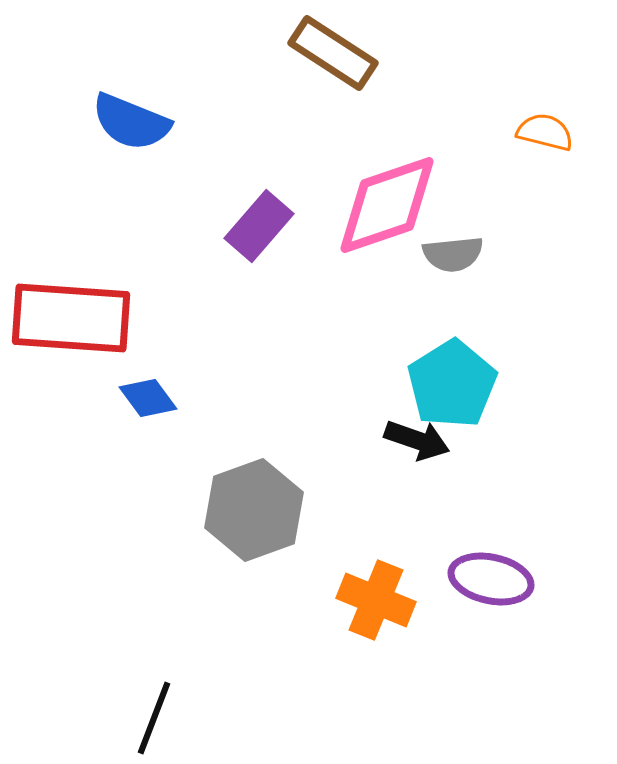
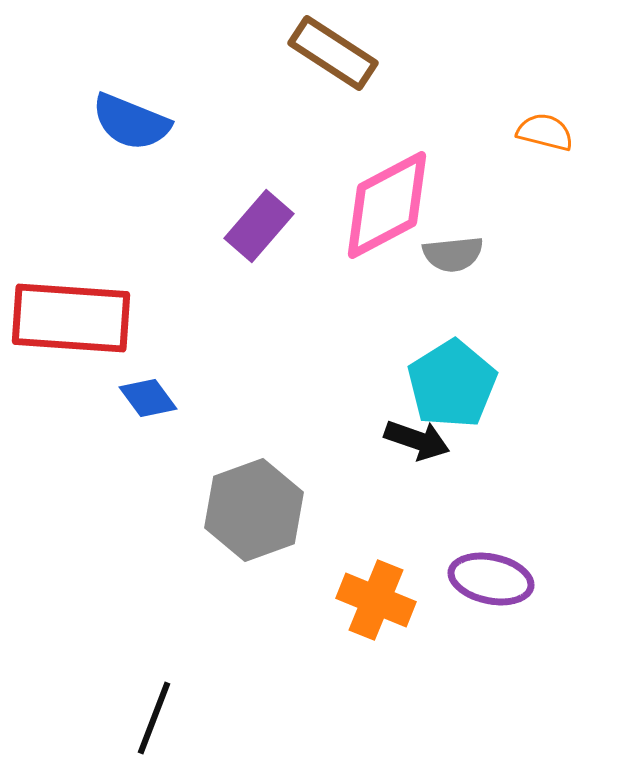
pink diamond: rotated 9 degrees counterclockwise
